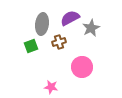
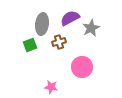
green square: moved 1 px left, 1 px up
